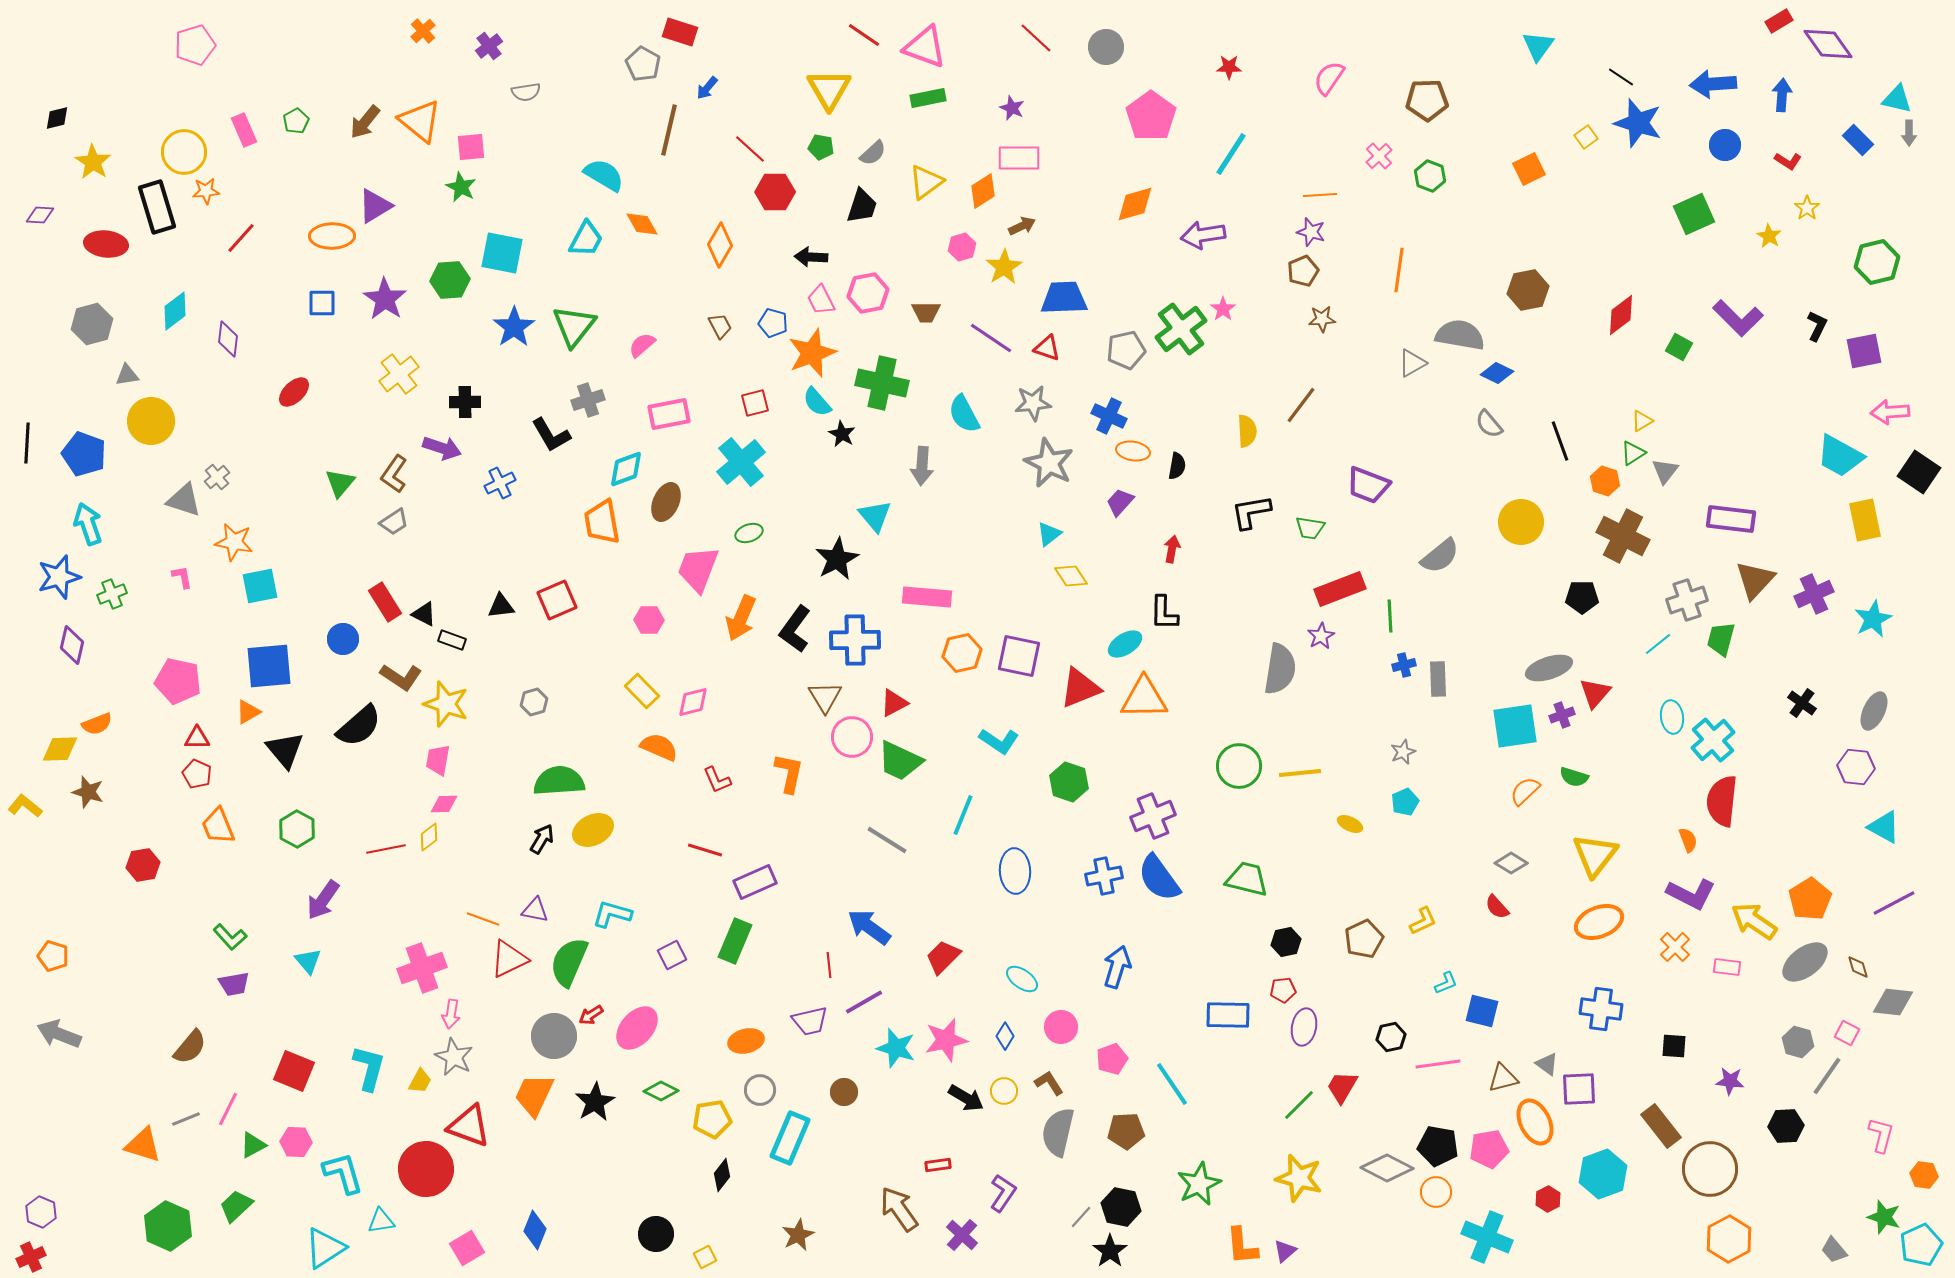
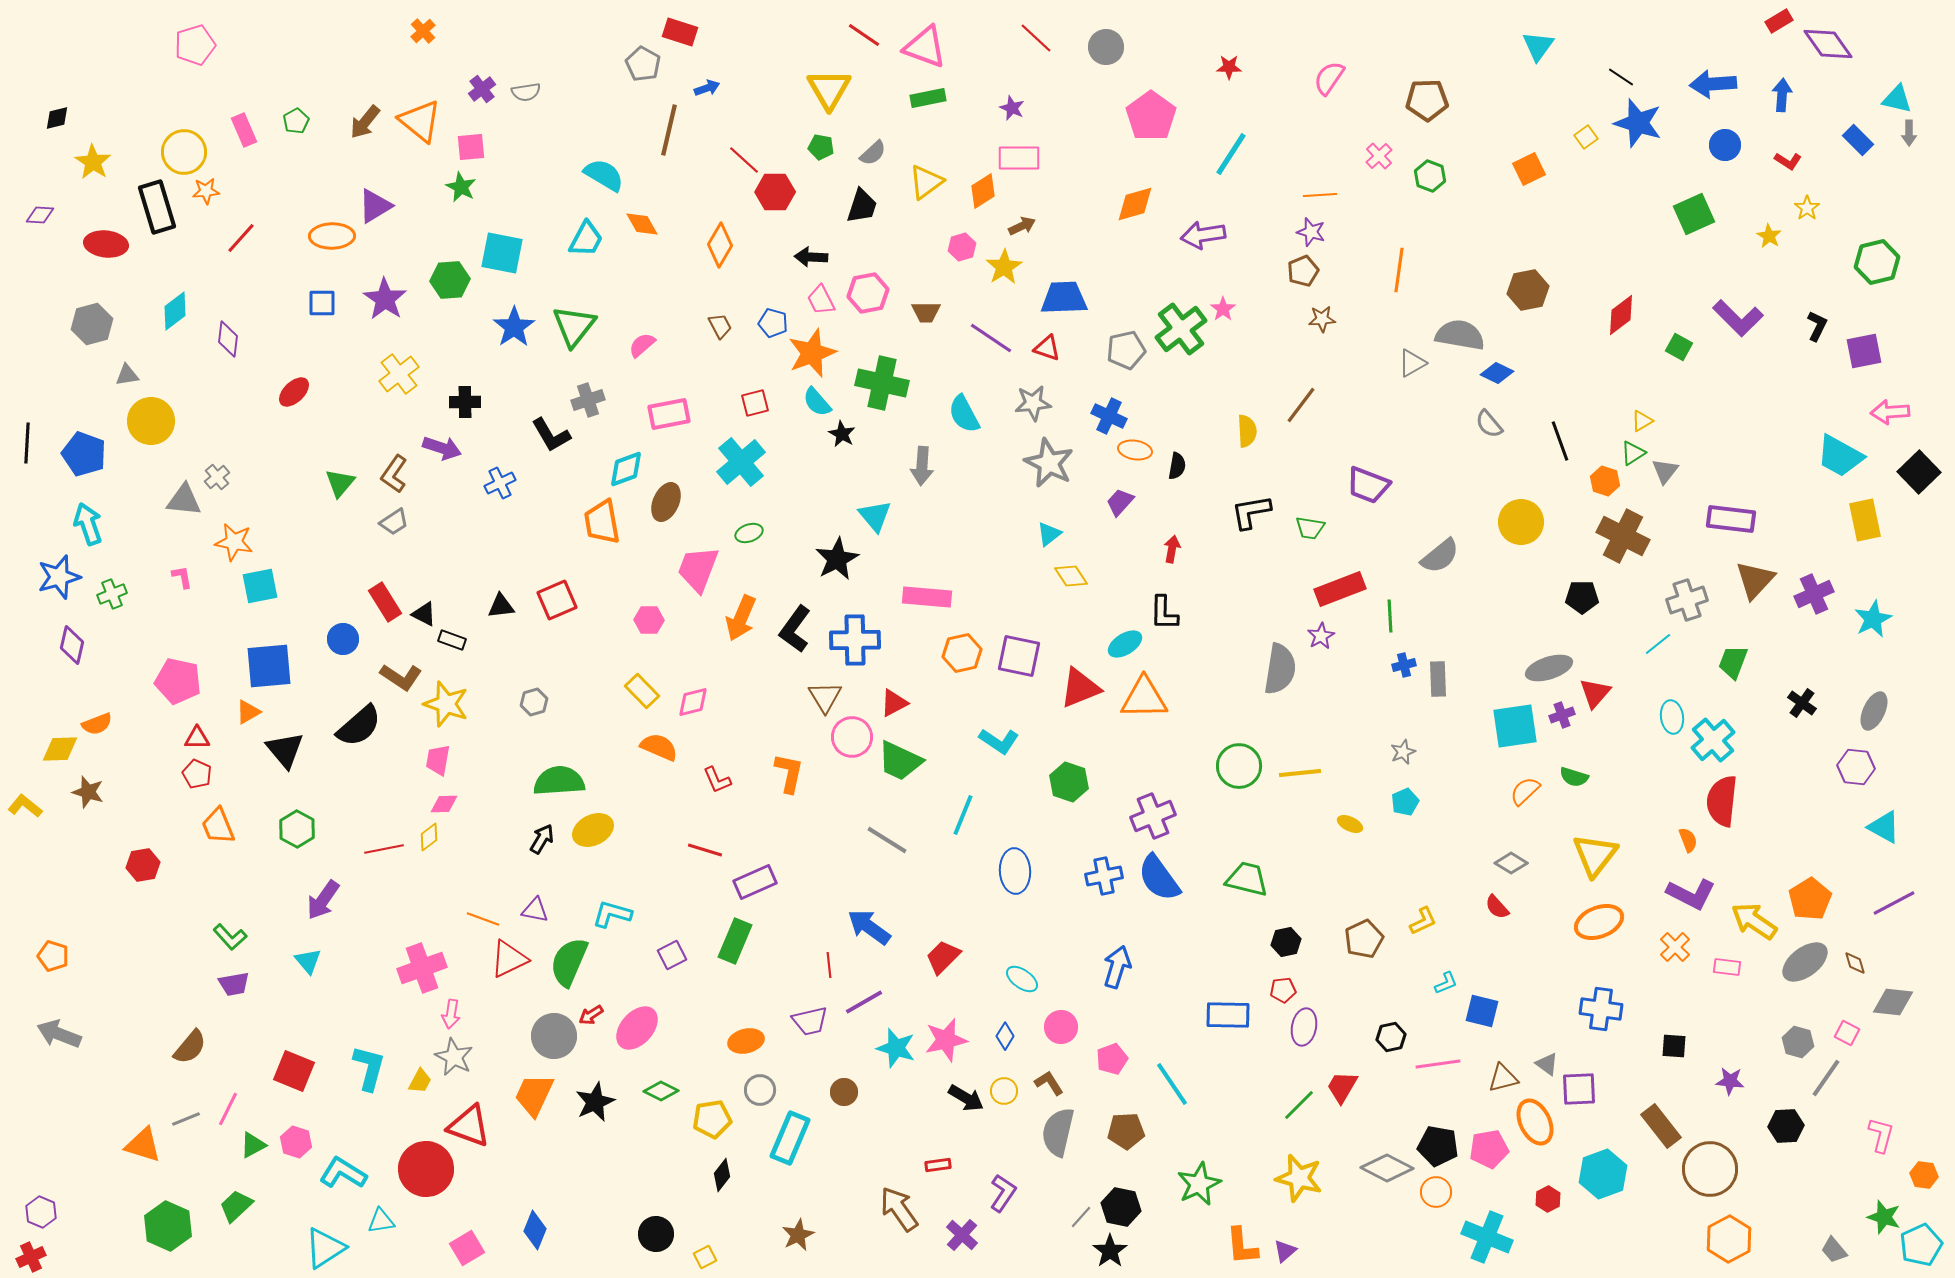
purple cross at (489, 46): moved 7 px left, 43 px down
blue arrow at (707, 88): rotated 150 degrees counterclockwise
red line at (750, 149): moved 6 px left, 11 px down
orange ellipse at (1133, 451): moved 2 px right, 1 px up
black square at (1919, 472): rotated 12 degrees clockwise
gray triangle at (184, 500): rotated 12 degrees counterclockwise
green trapezoid at (1721, 639): moved 12 px right, 23 px down; rotated 6 degrees clockwise
red line at (386, 849): moved 2 px left
brown diamond at (1858, 967): moved 3 px left, 4 px up
gray line at (1827, 1076): moved 1 px left, 2 px down
black star at (595, 1102): rotated 6 degrees clockwise
pink hexagon at (296, 1142): rotated 16 degrees clockwise
cyan L-shape at (343, 1173): rotated 42 degrees counterclockwise
